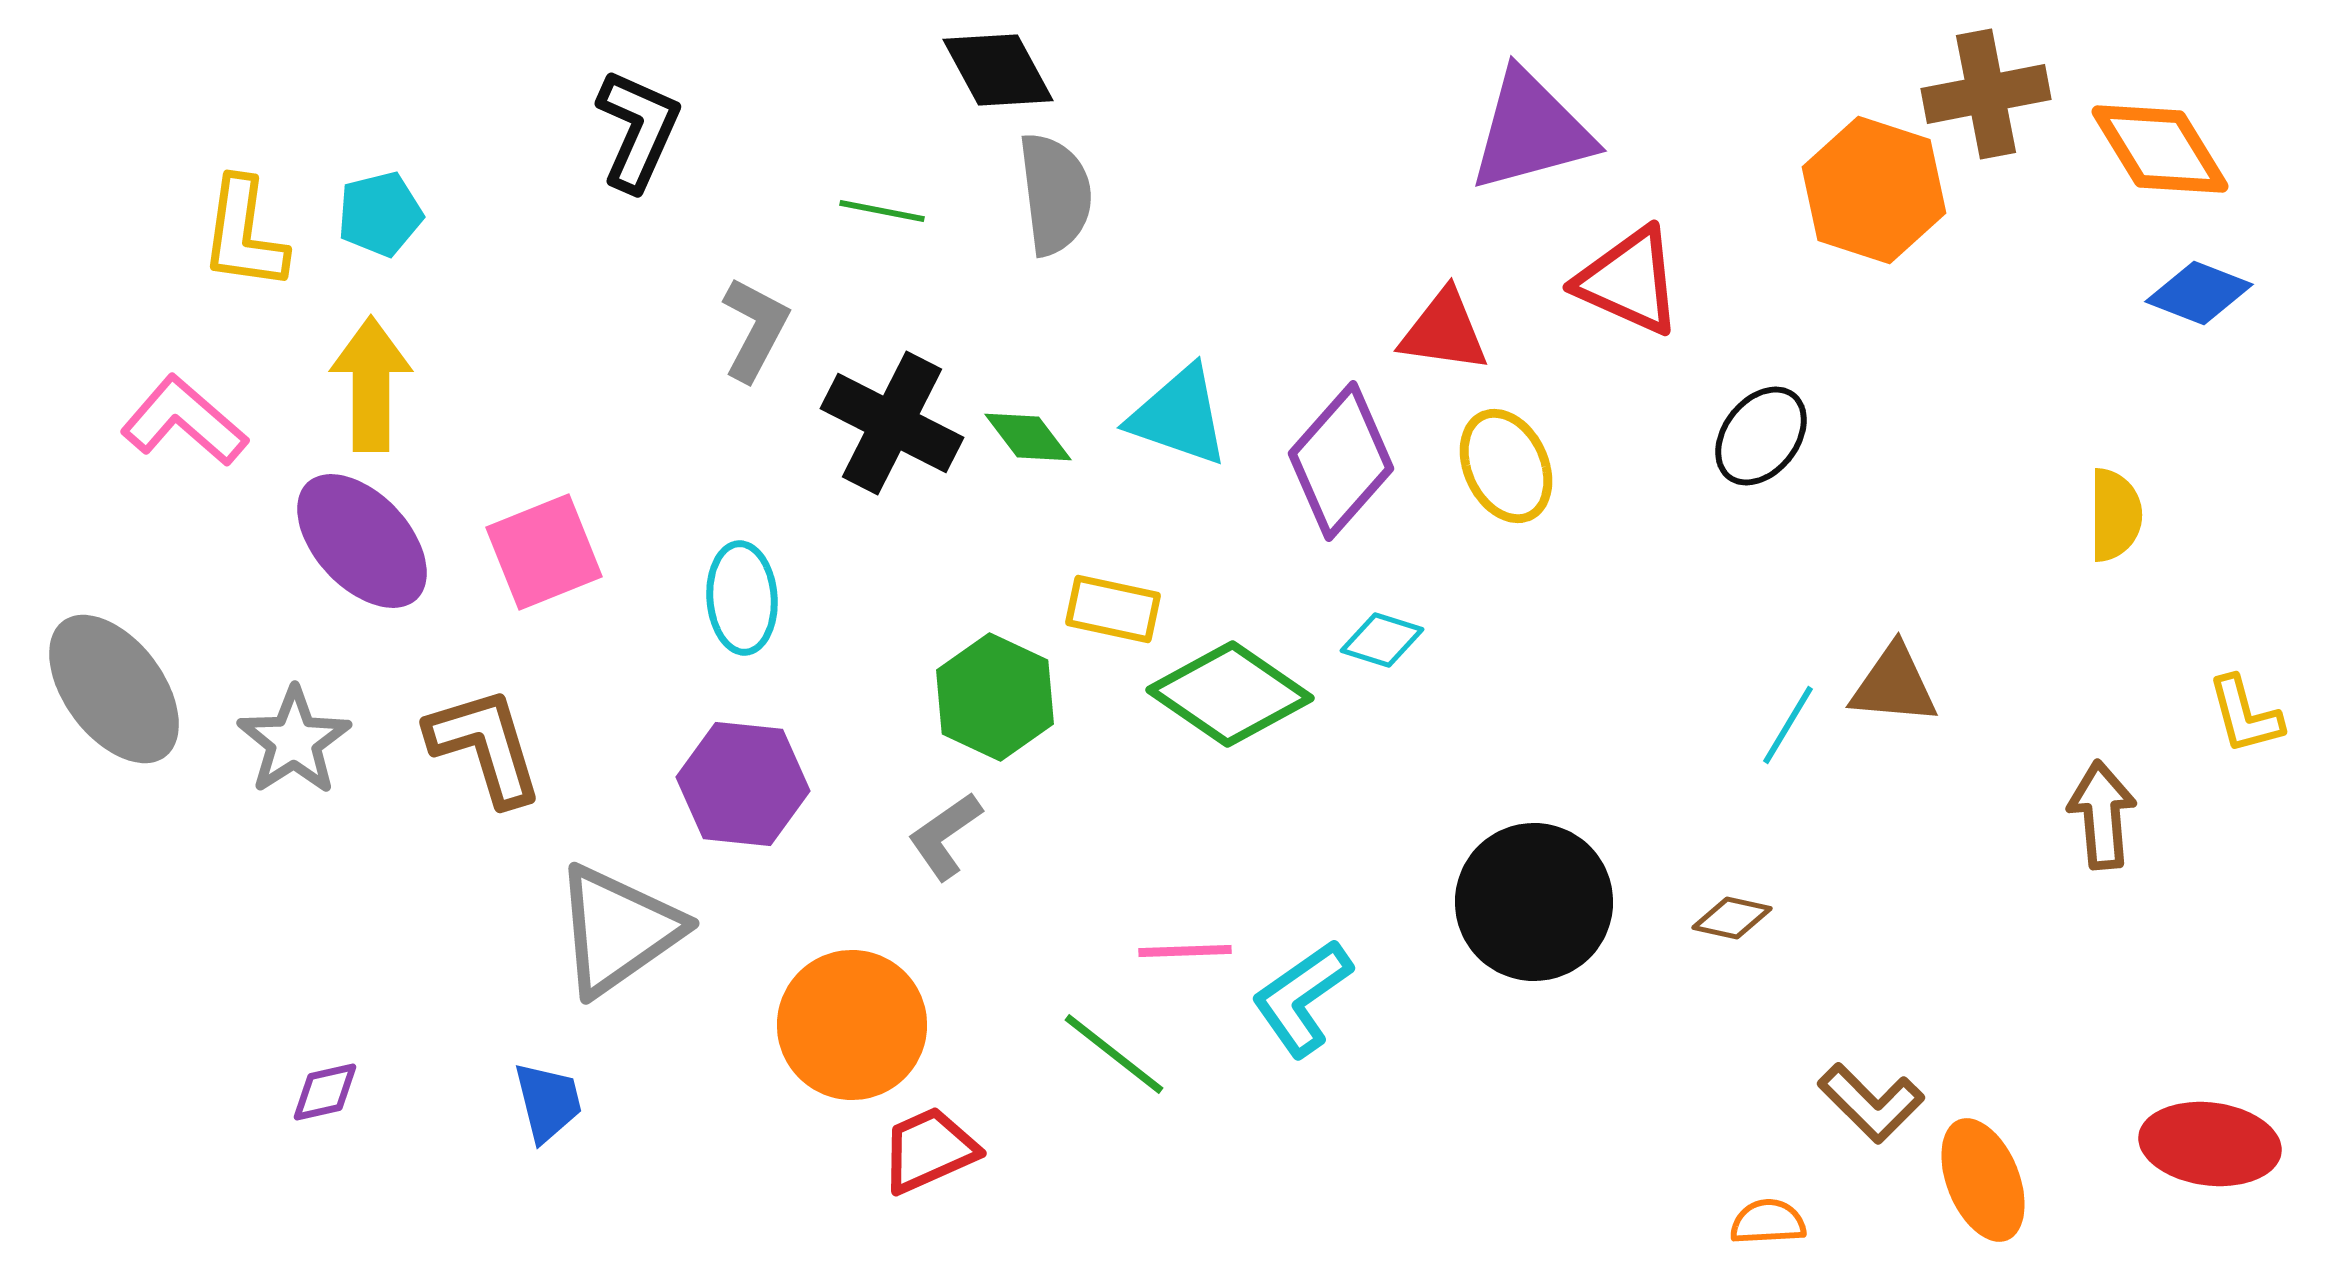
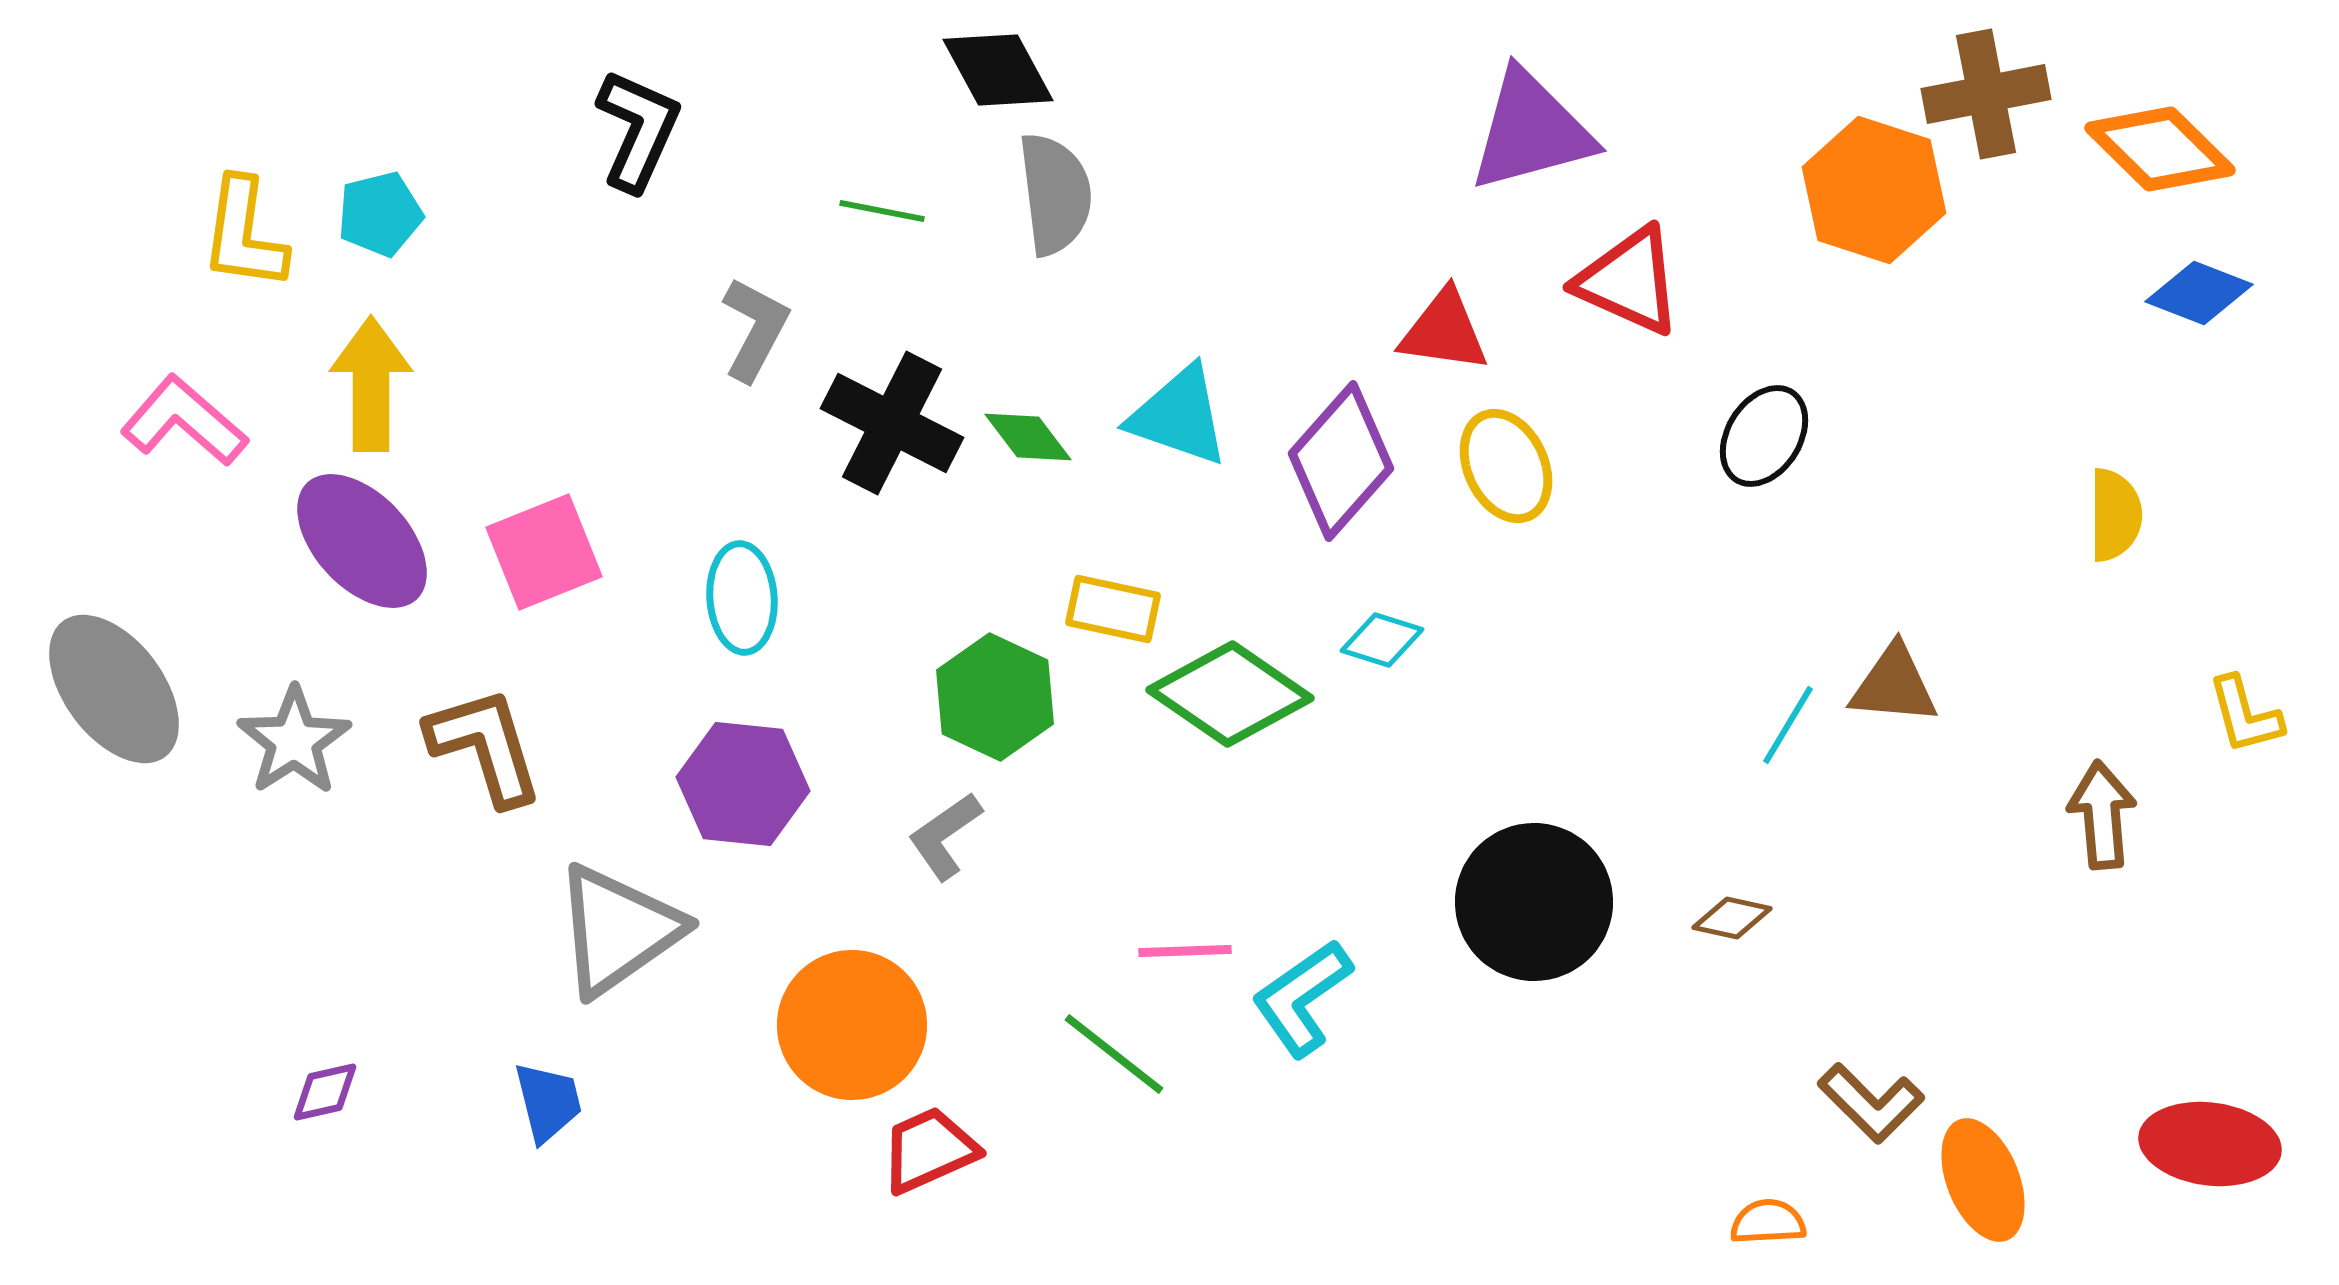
orange diamond at (2160, 149): rotated 14 degrees counterclockwise
black ellipse at (1761, 436): moved 3 px right; rotated 6 degrees counterclockwise
